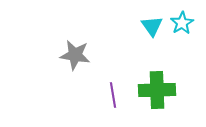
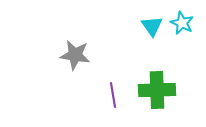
cyan star: rotated 15 degrees counterclockwise
